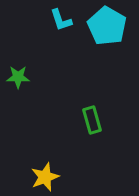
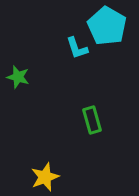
cyan L-shape: moved 16 px right, 28 px down
green star: rotated 15 degrees clockwise
